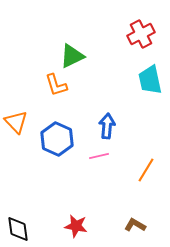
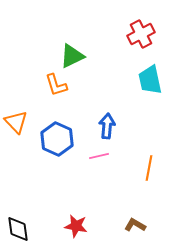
orange line: moved 3 px right, 2 px up; rotated 20 degrees counterclockwise
